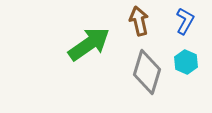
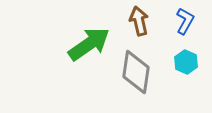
gray diamond: moved 11 px left; rotated 9 degrees counterclockwise
